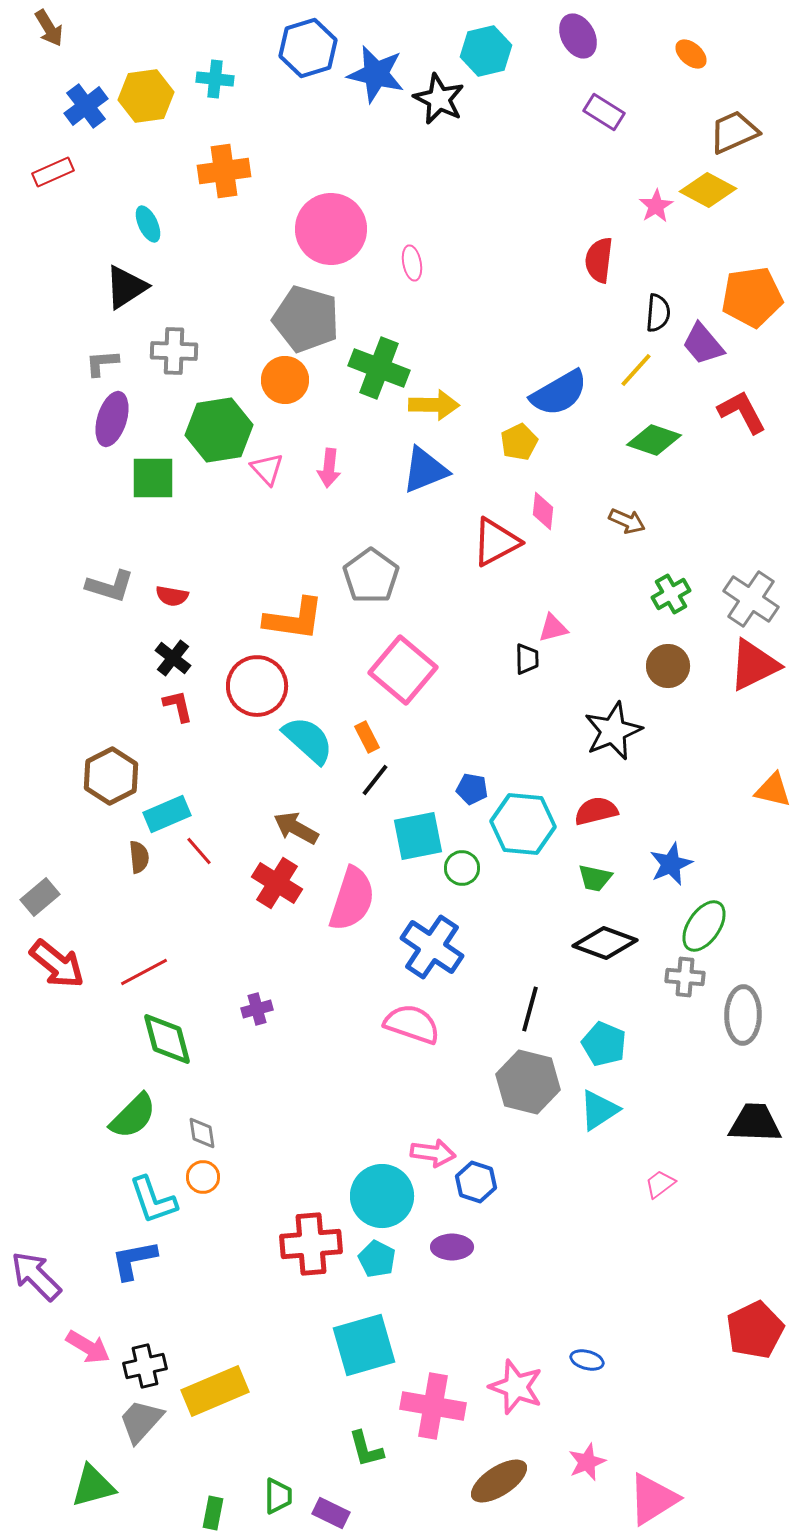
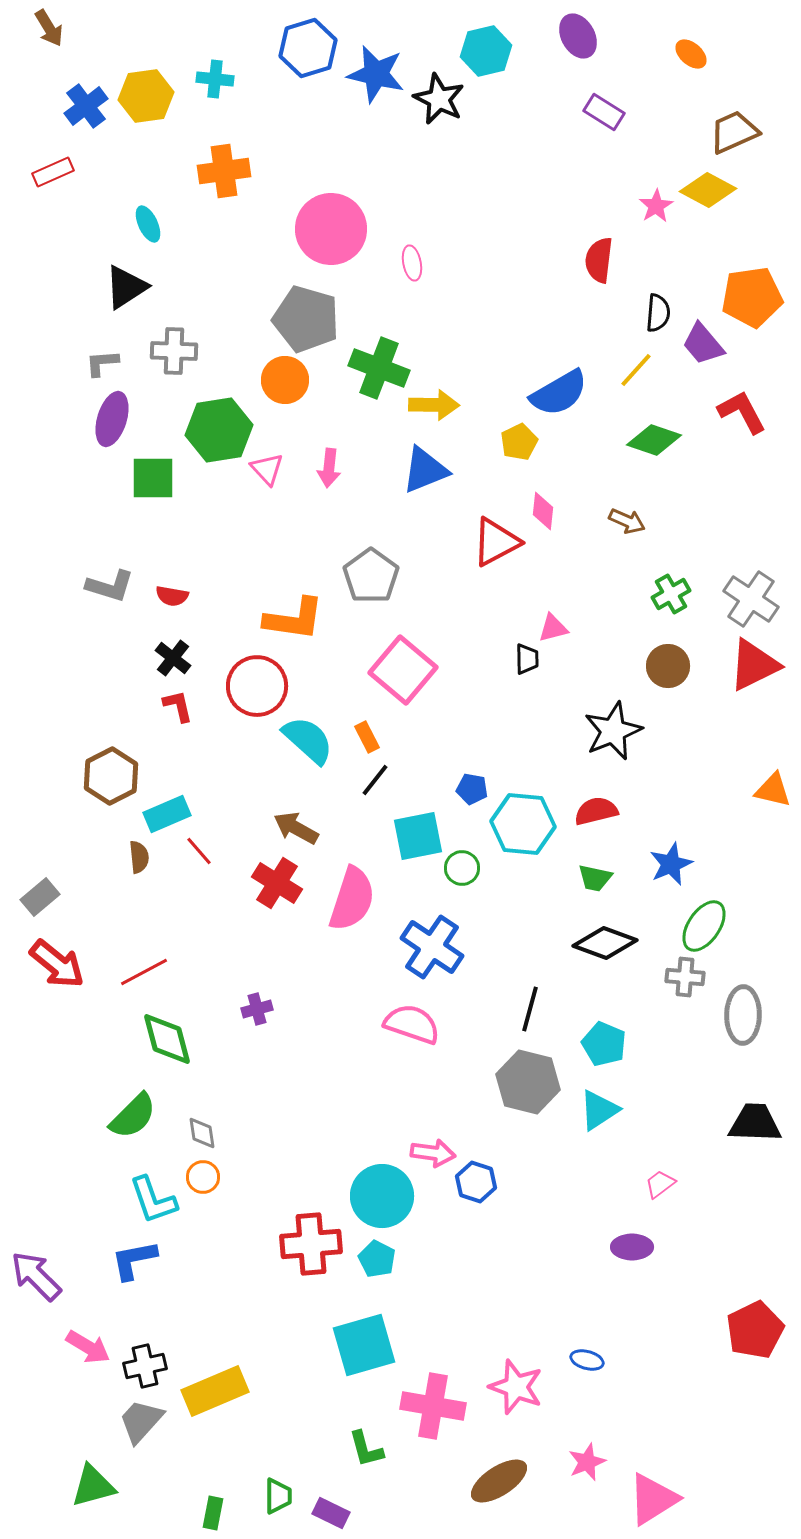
purple ellipse at (452, 1247): moved 180 px right
